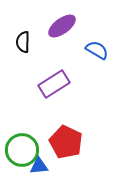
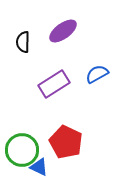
purple ellipse: moved 1 px right, 5 px down
blue semicircle: moved 24 px down; rotated 60 degrees counterclockwise
blue triangle: moved 1 px down; rotated 30 degrees clockwise
